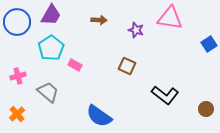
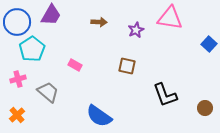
brown arrow: moved 2 px down
purple star: rotated 28 degrees clockwise
blue square: rotated 14 degrees counterclockwise
cyan pentagon: moved 19 px left, 1 px down
brown square: rotated 12 degrees counterclockwise
pink cross: moved 3 px down
black L-shape: rotated 32 degrees clockwise
brown circle: moved 1 px left, 1 px up
orange cross: moved 1 px down
